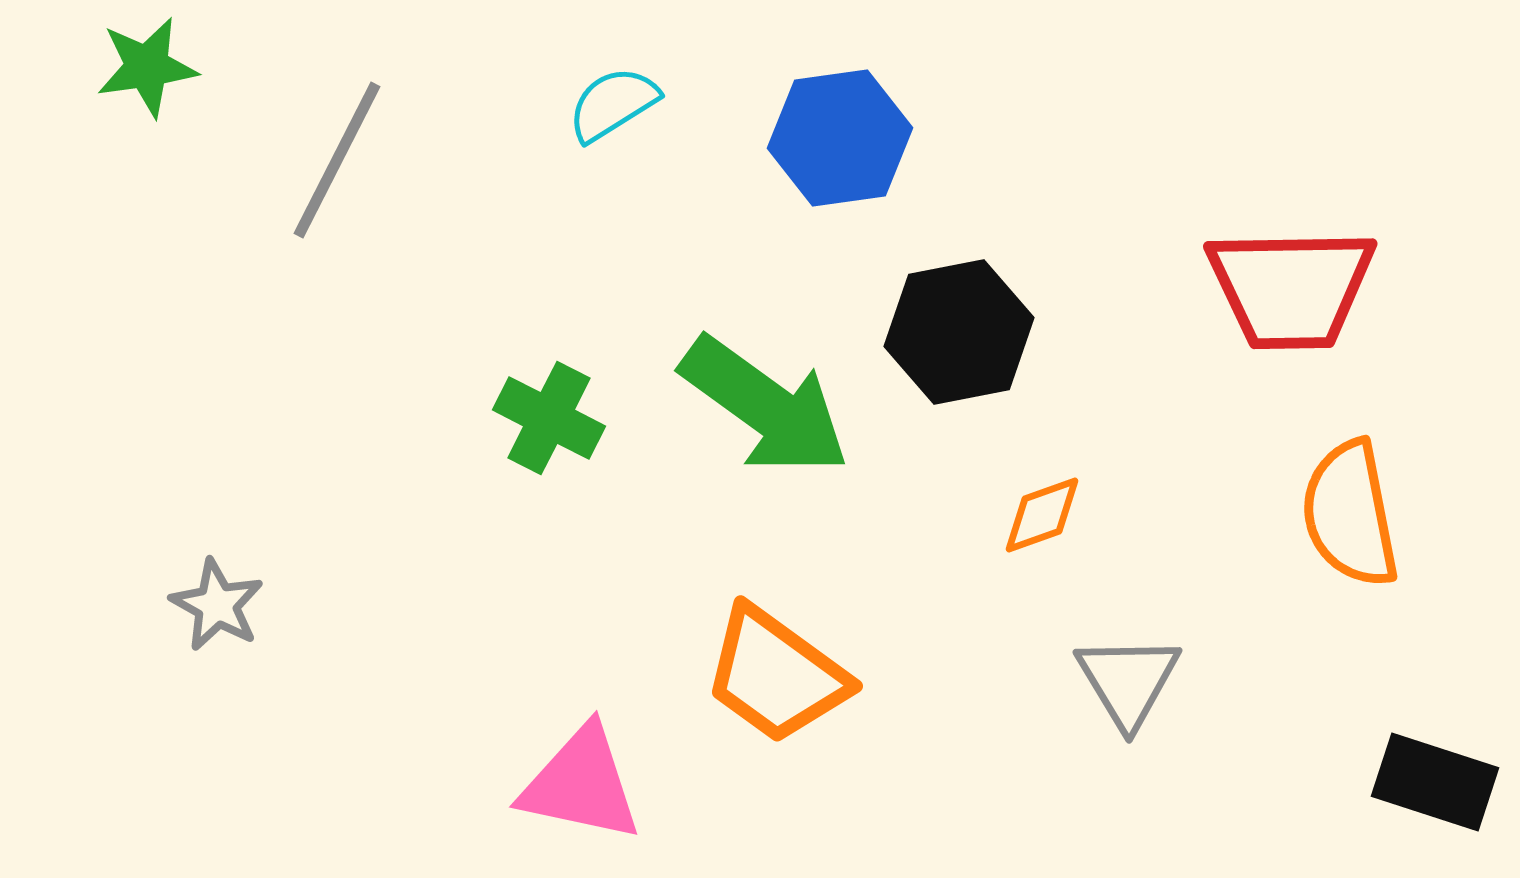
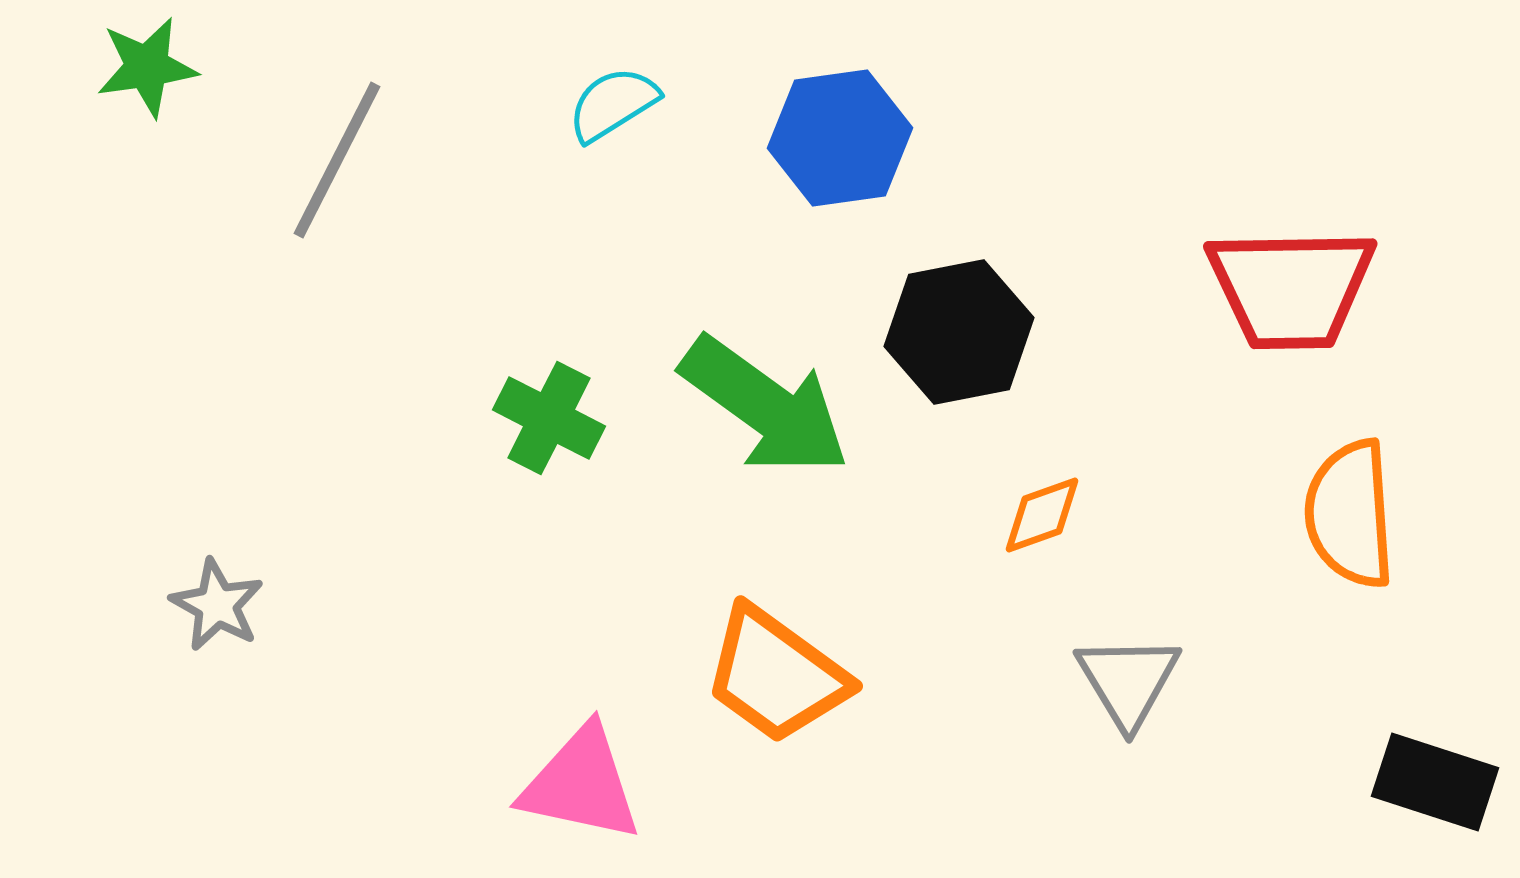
orange semicircle: rotated 7 degrees clockwise
